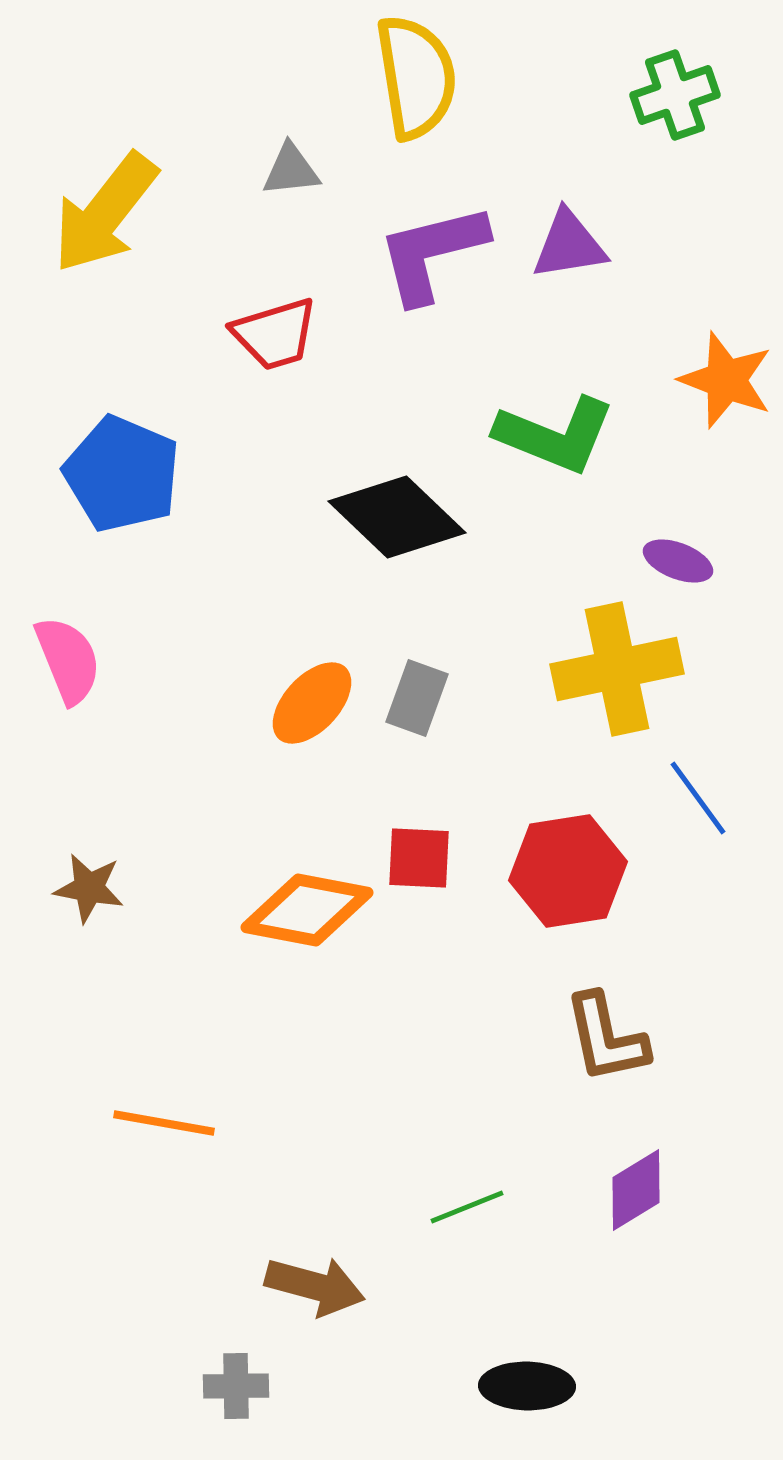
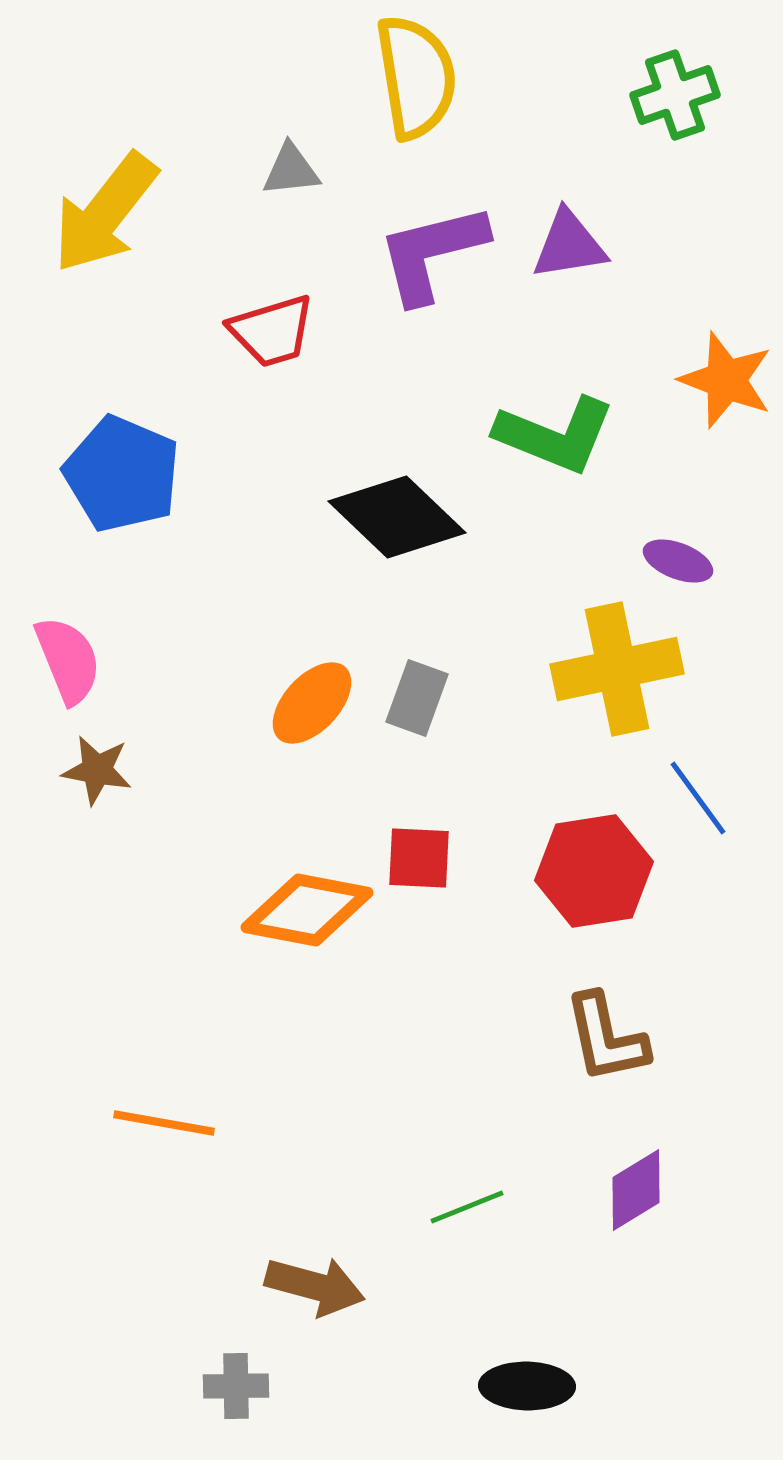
red trapezoid: moved 3 px left, 3 px up
red hexagon: moved 26 px right
brown star: moved 8 px right, 118 px up
